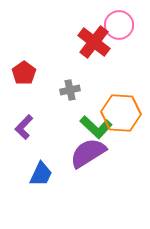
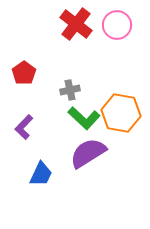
pink circle: moved 2 px left
red cross: moved 18 px left, 18 px up
orange hexagon: rotated 6 degrees clockwise
green L-shape: moved 12 px left, 9 px up
